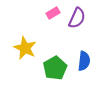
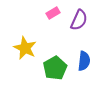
purple semicircle: moved 2 px right, 2 px down
